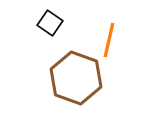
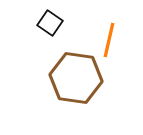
brown hexagon: rotated 12 degrees counterclockwise
